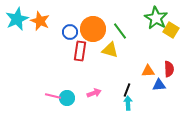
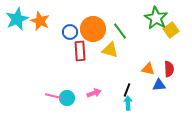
yellow square: rotated 21 degrees clockwise
red rectangle: rotated 12 degrees counterclockwise
orange triangle: moved 2 px up; rotated 16 degrees clockwise
